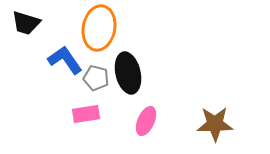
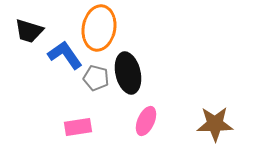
black trapezoid: moved 3 px right, 8 px down
blue L-shape: moved 5 px up
pink rectangle: moved 8 px left, 13 px down
